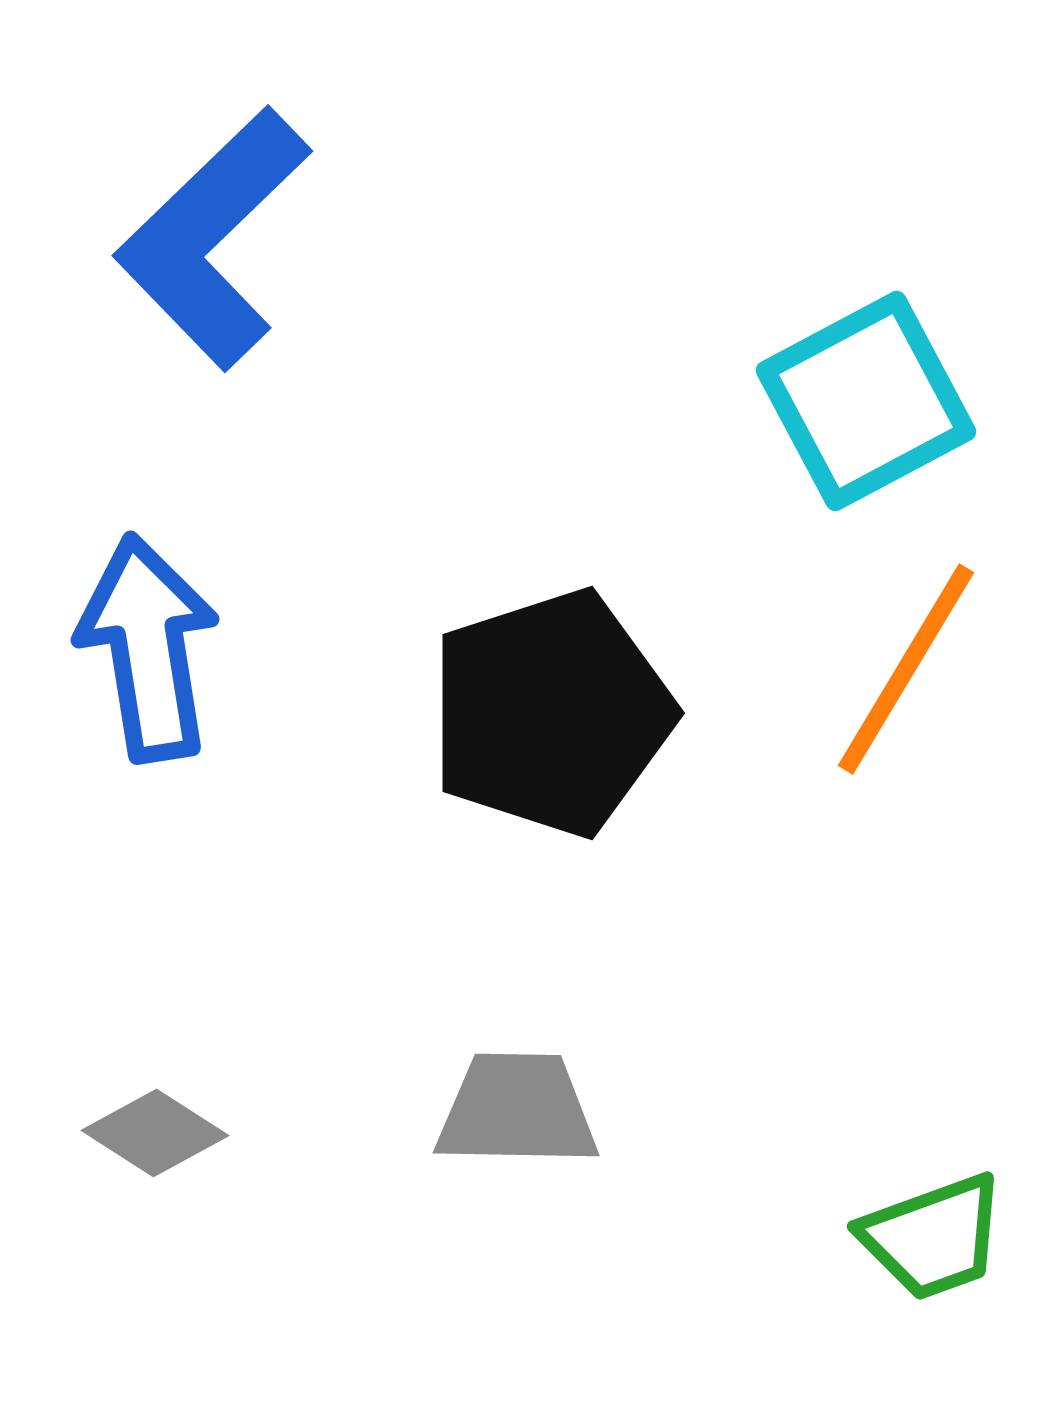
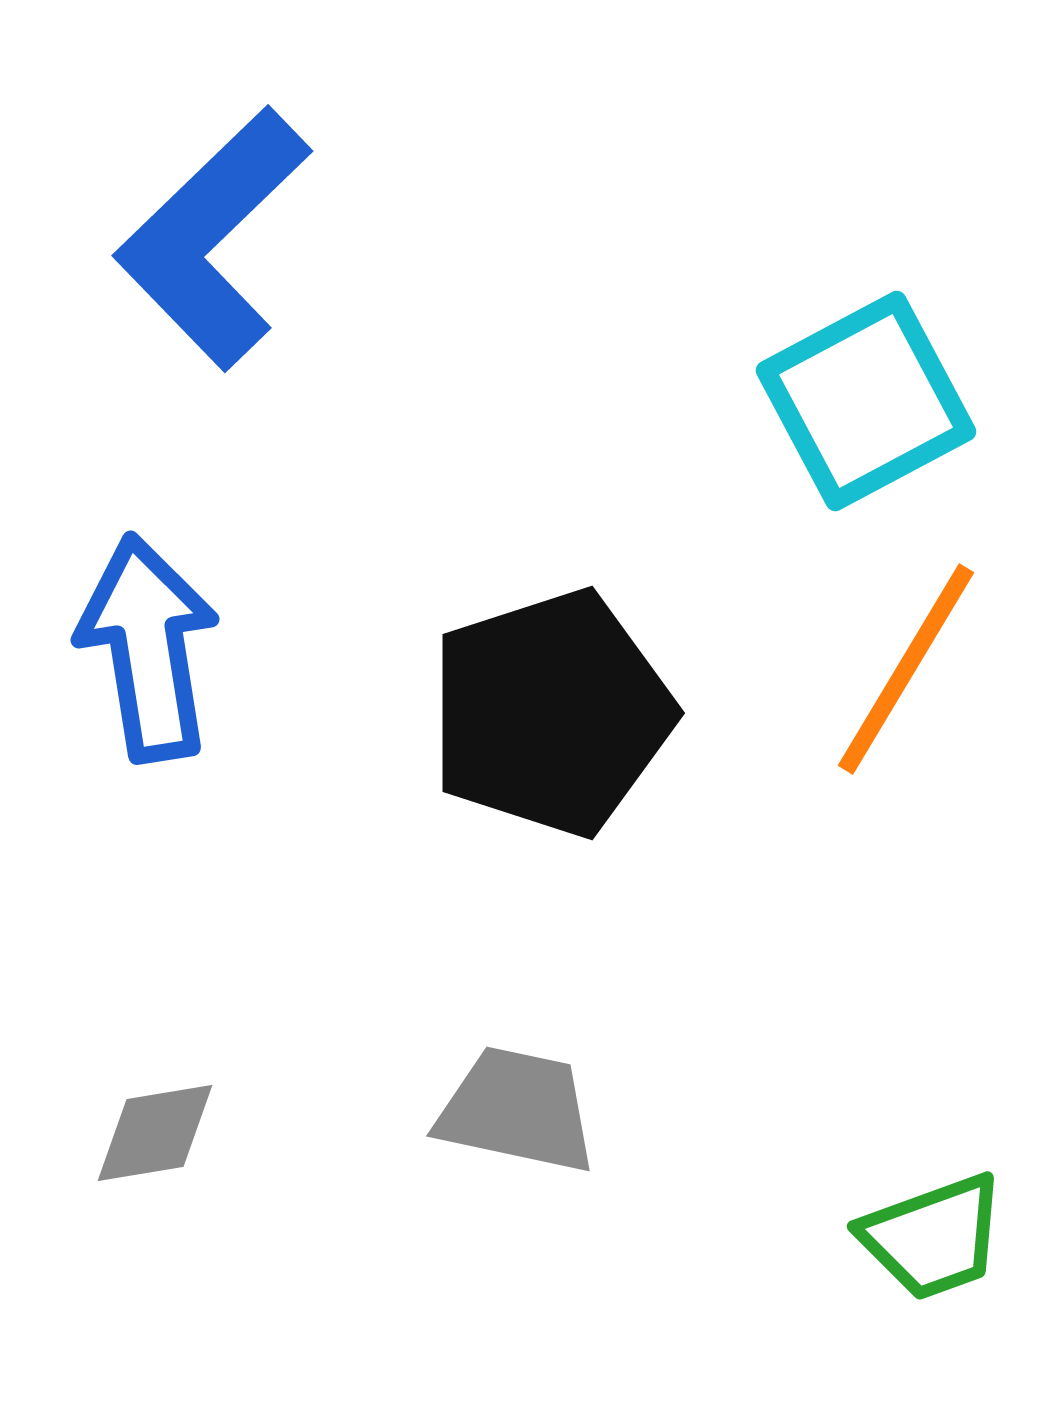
gray trapezoid: rotated 11 degrees clockwise
gray diamond: rotated 42 degrees counterclockwise
